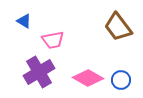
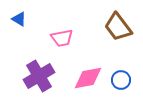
blue triangle: moved 5 px left, 2 px up
pink trapezoid: moved 9 px right, 2 px up
purple cross: moved 4 px down
pink diamond: rotated 40 degrees counterclockwise
